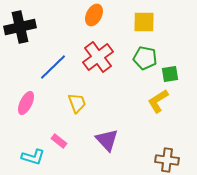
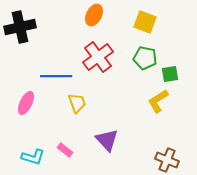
yellow square: moved 1 px right; rotated 20 degrees clockwise
blue line: moved 3 px right, 9 px down; rotated 44 degrees clockwise
pink rectangle: moved 6 px right, 9 px down
brown cross: rotated 15 degrees clockwise
